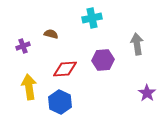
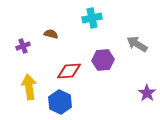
gray arrow: rotated 50 degrees counterclockwise
red diamond: moved 4 px right, 2 px down
